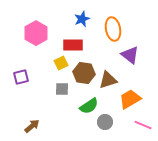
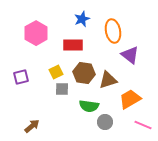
orange ellipse: moved 2 px down
yellow square: moved 5 px left, 9 px down
green semicircle: rotated 42 degrees clockwise
